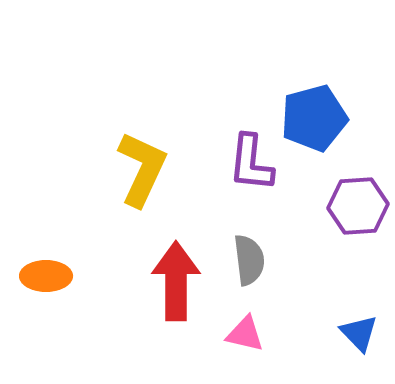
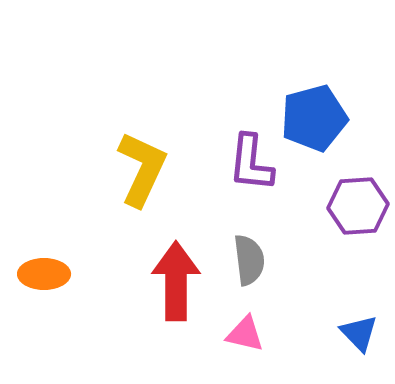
orange ellipse: moved 2 px left, 2 px up
